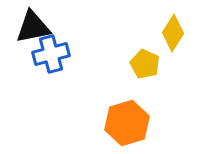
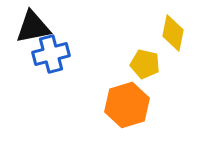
yellow diamond: rotated 21 degrees counterclockwise
yellow pentagon: rotated 12 degrees counterclockwise
orange hexagon: moved 18 px up
